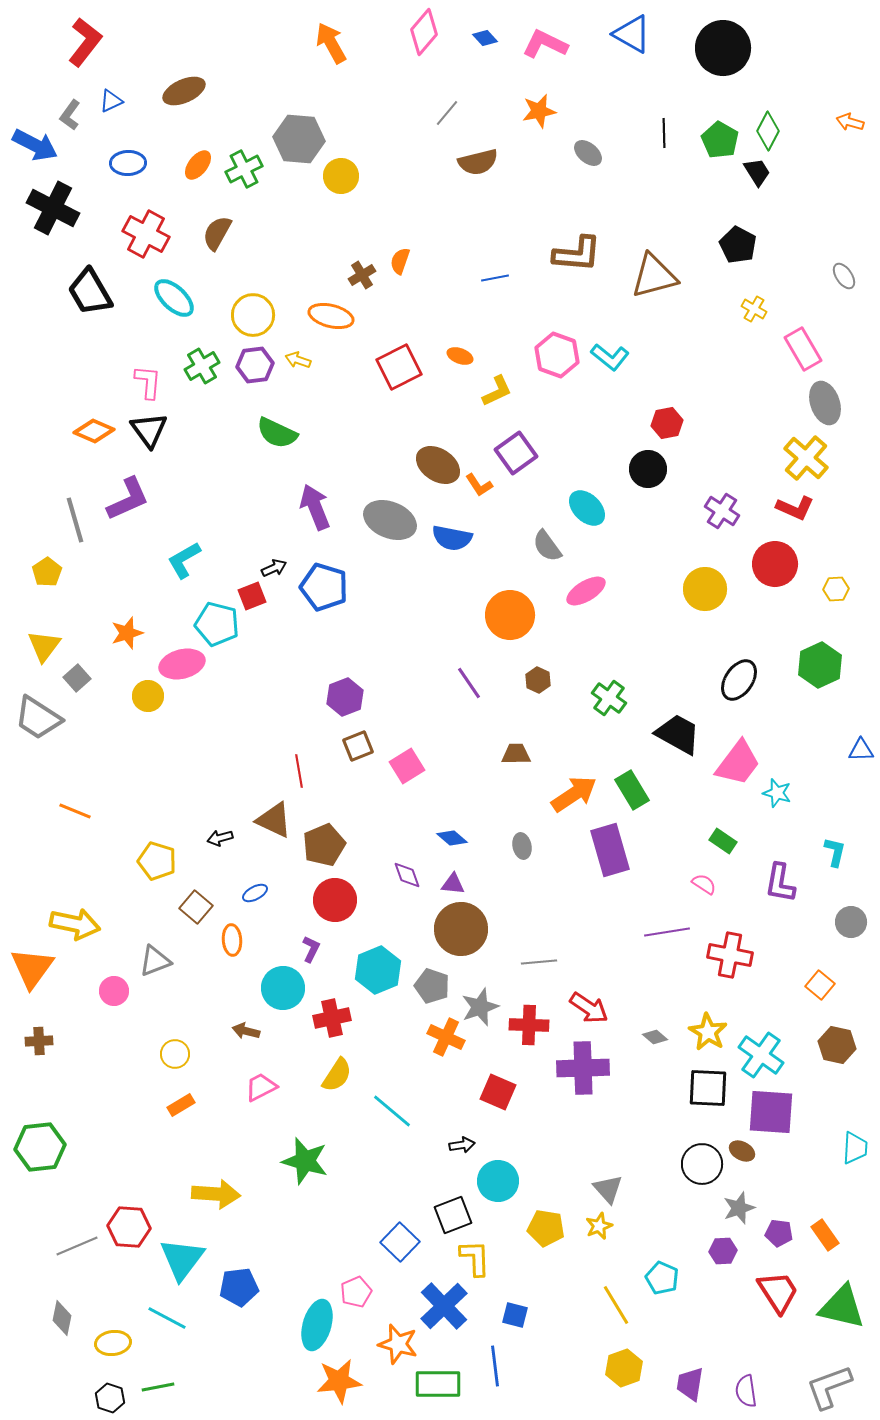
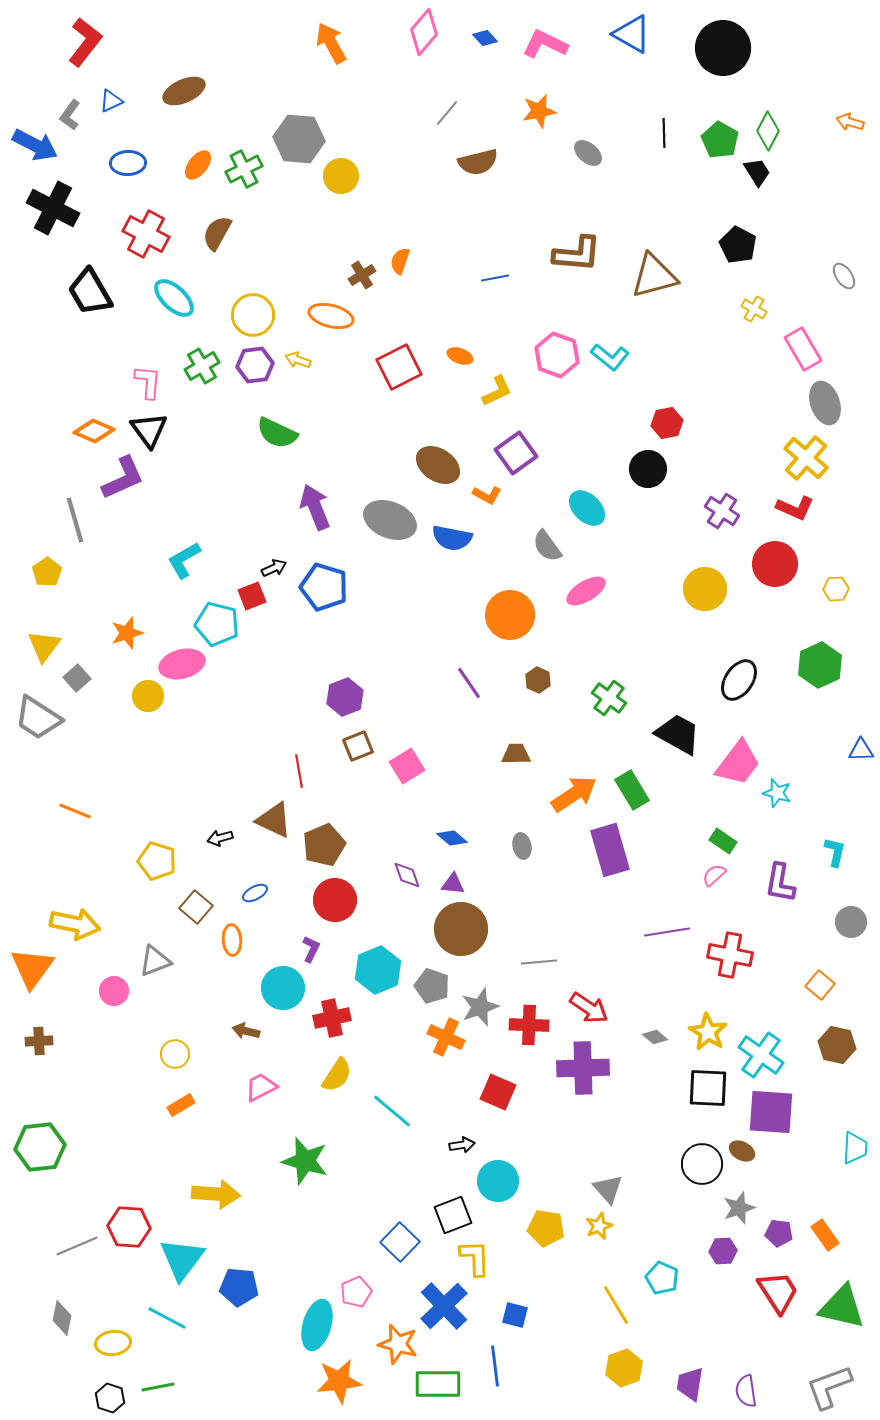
orange L-shape at (479, 485): moved 8 px right, 10 px down; rotated 28 degrees counterclockwise
purple L-shape at (128, 499): moved 5 px left, 21 px up
pink semicircle at (704, 884): moved 10 px right, 9 px up; rotated 75 degrees counterclockwise
blue pentagon at (239, 1287): rotated 12 degrees clockwise
